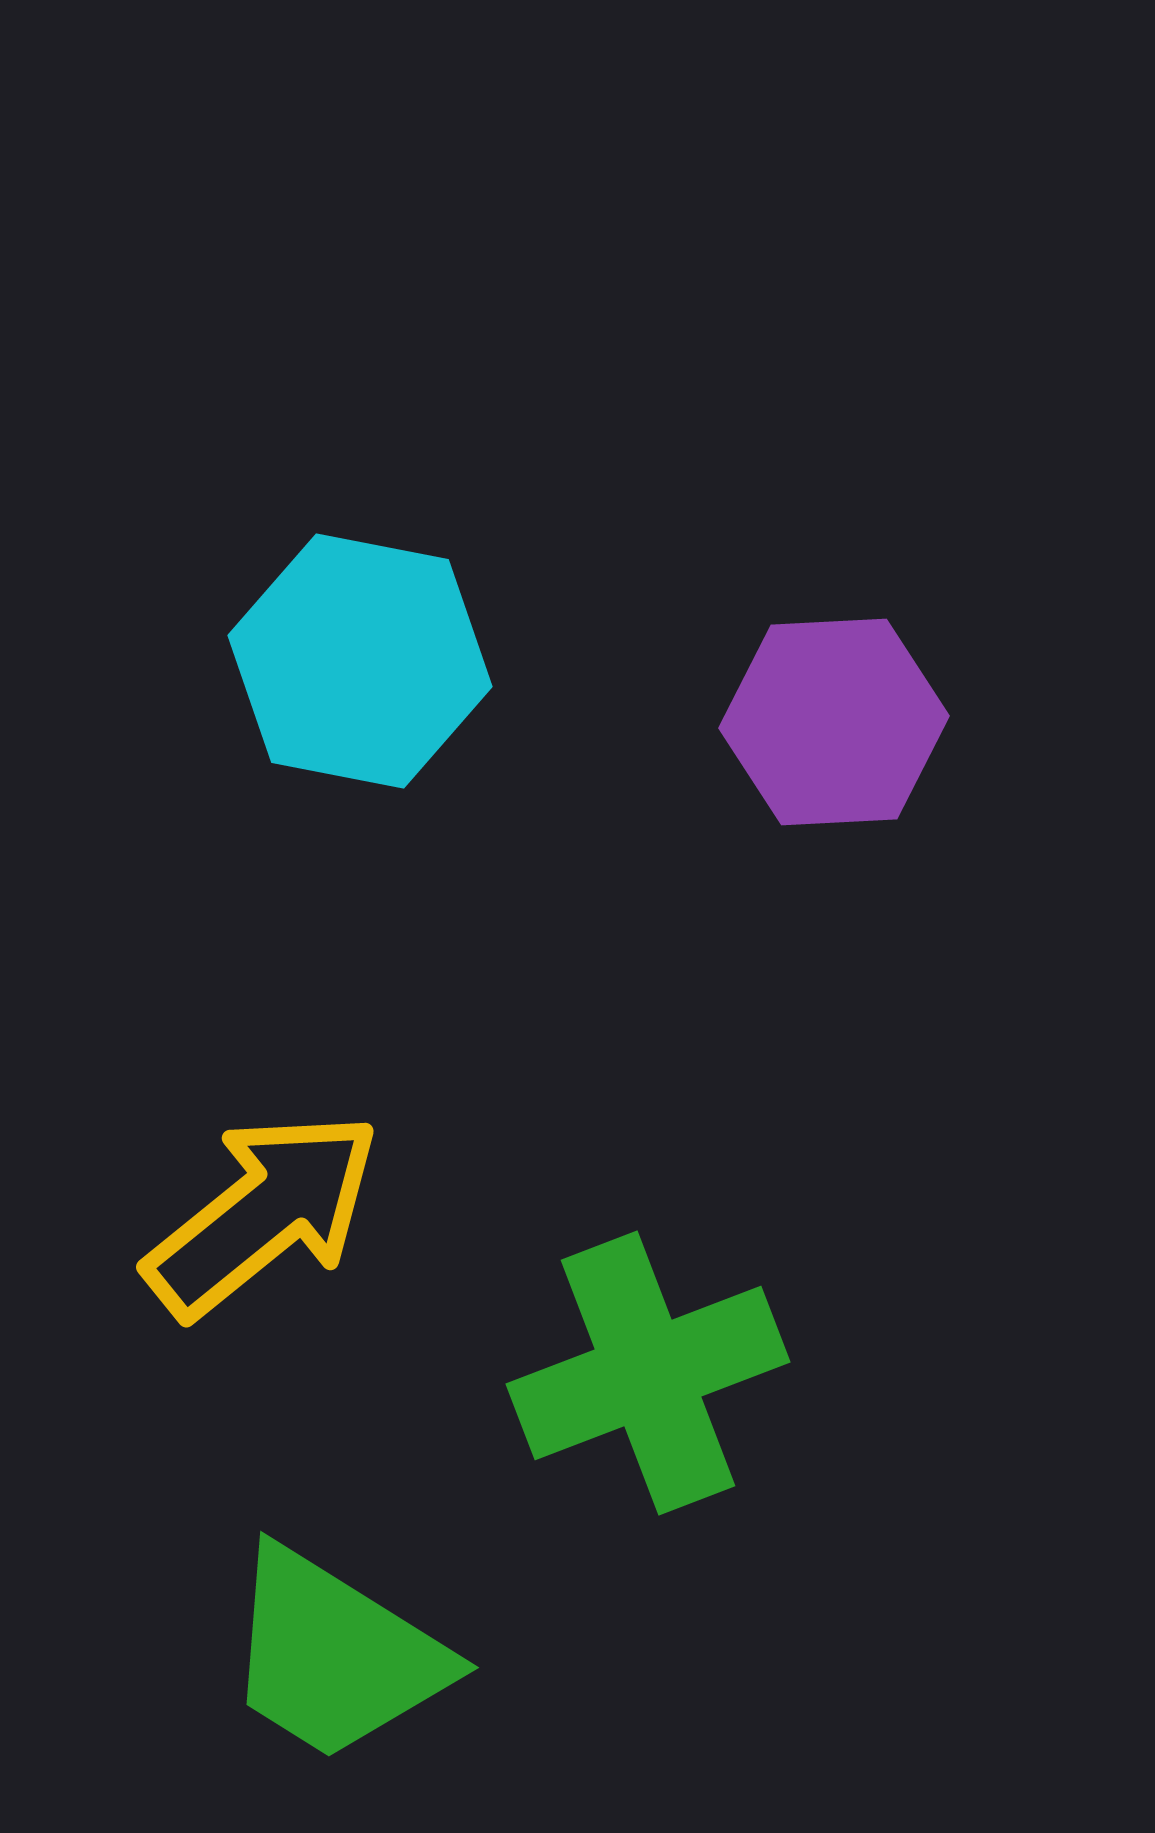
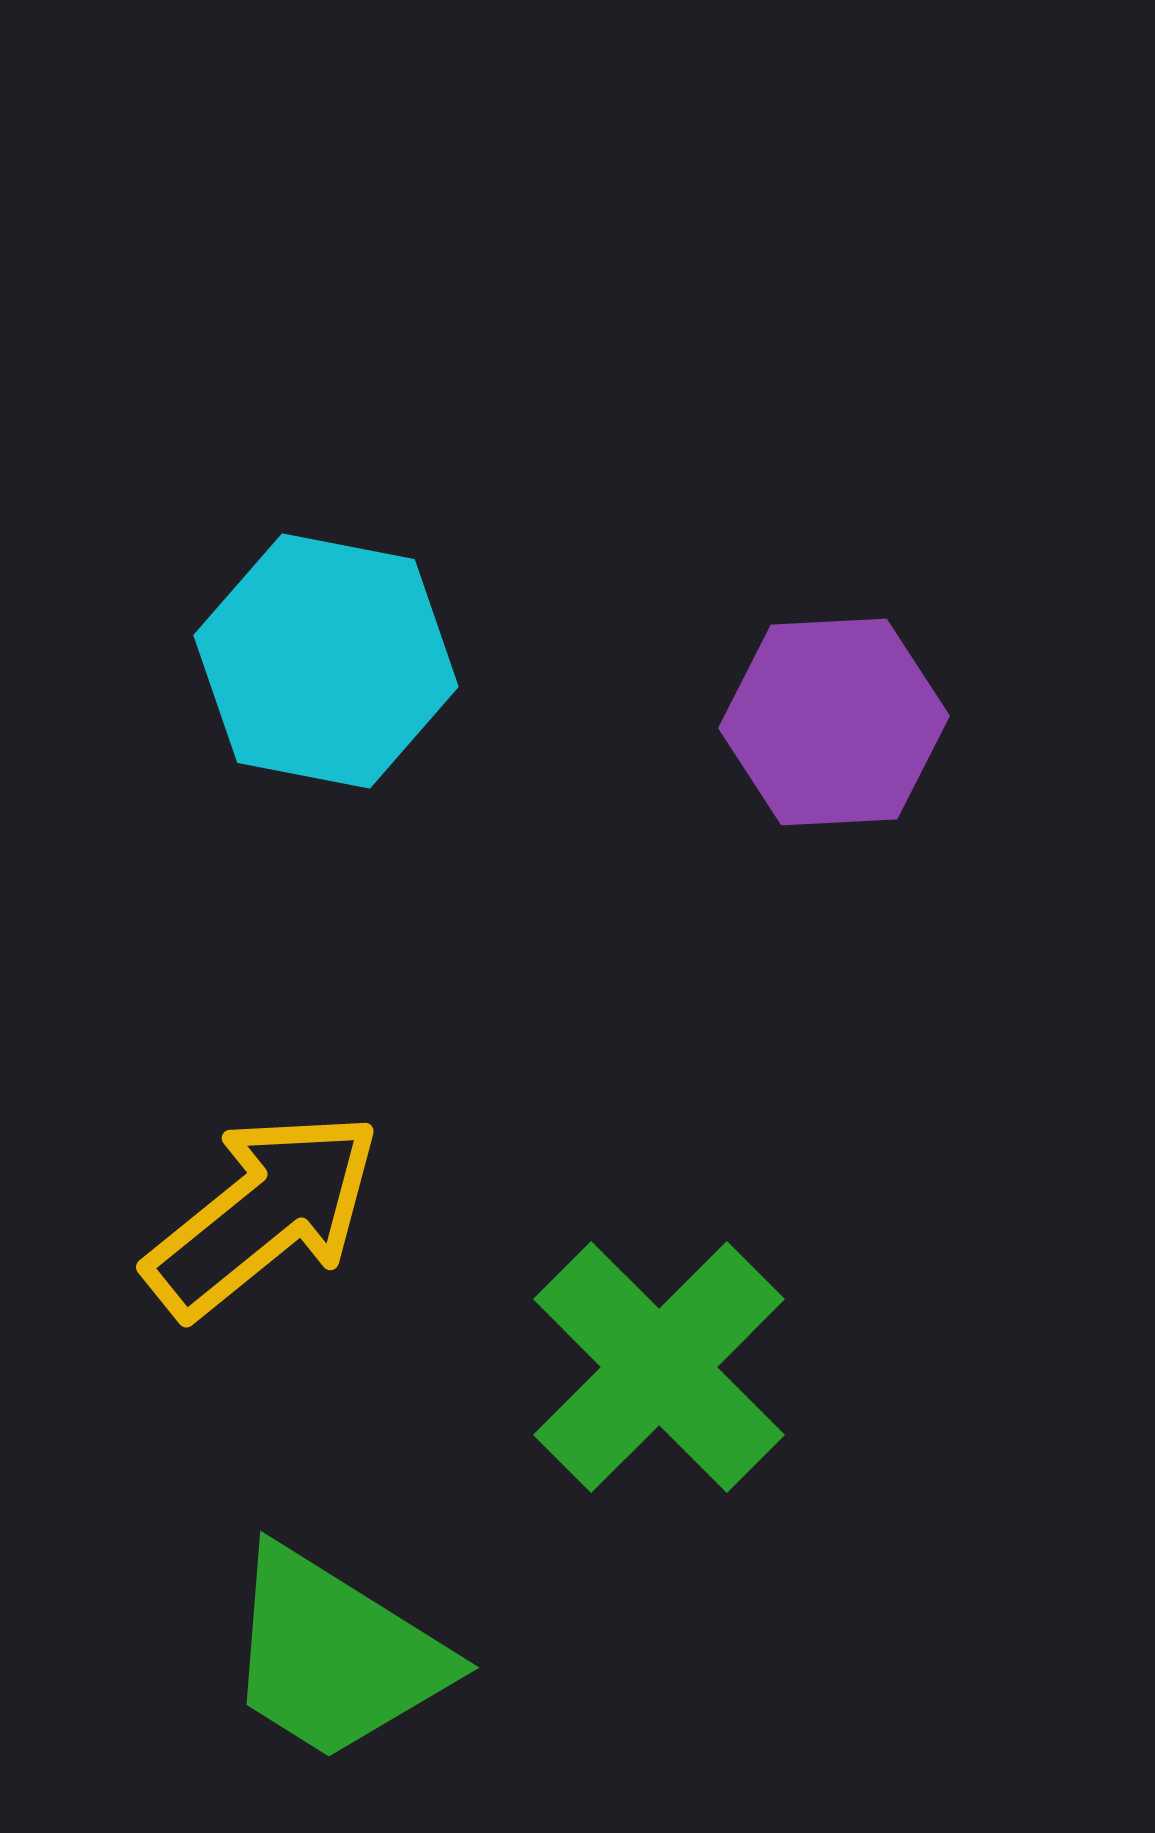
cyan hexagon: moved 34 px left
green cross: moved 11 px right, 6 px up; rotated 24 degrees counterclockwise
